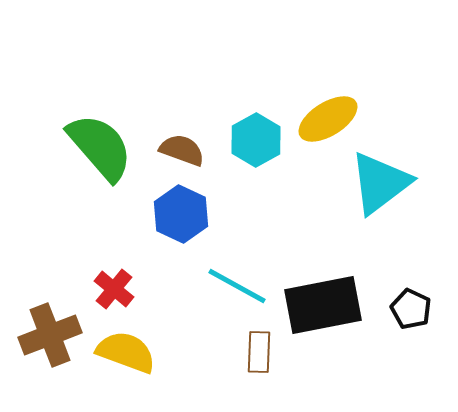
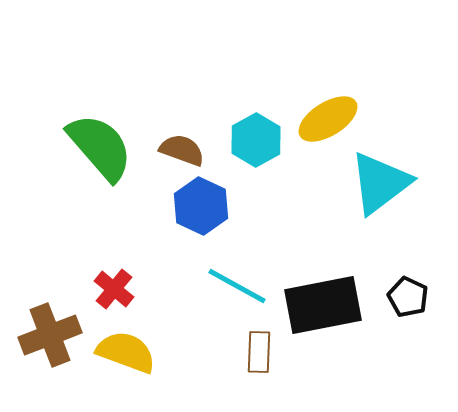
blue hexagon: moved 20 px right, 8 px up
black pentagon: moved 3 px left, 12 px up
